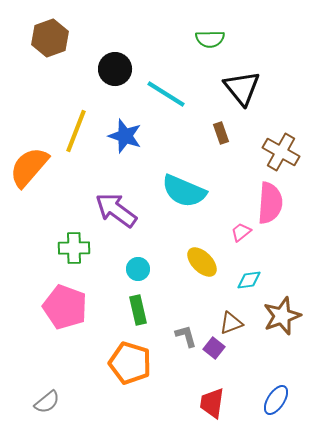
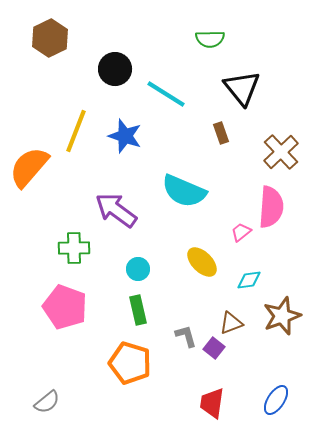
brown hexagon: rotated 6 degrees counterclockwise
brown cross: rotated 18 degrees clockwise
pink semicircle: moved 1 px right, 4 px down
